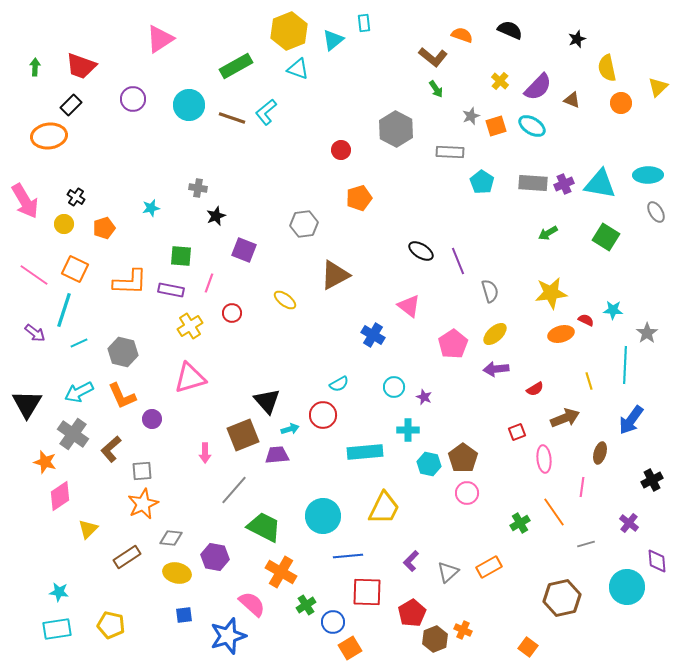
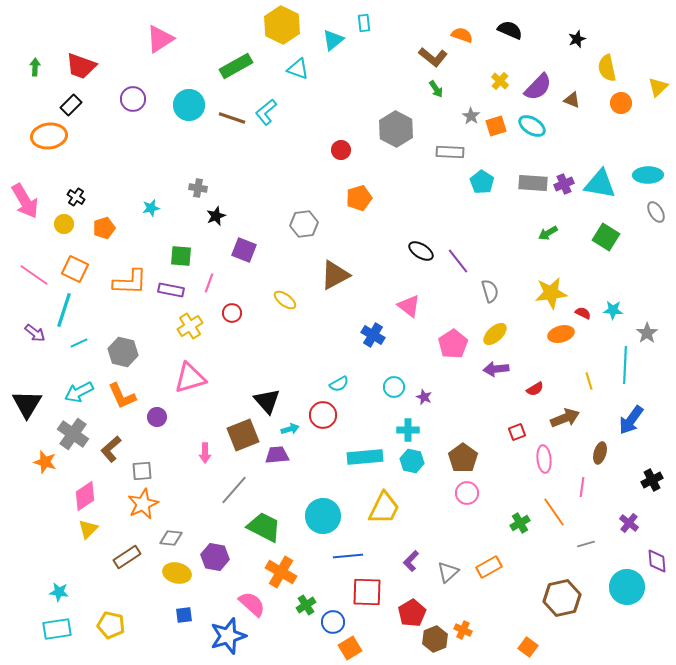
yellow hexagon at (289, 31): moved 7 px left, 6 px up; rotated 12 degrees counterclockwise
gray star at (471, 116): rotated 18 degrees counterclockwise
purple line at (458, 261): rotated 16 degrees counterclockwise
red semicircle at (586, 320): moved 3 px left, 7 px up
purple circle at (152, 419): moved 5 px right, 2 px up
cyan rectangle at (365, 452): moved 5 px down
cyan hexagon at (429, 464): moved 17 px left, 3 px up
pink diamond at (60, 496): moved 25 px right
